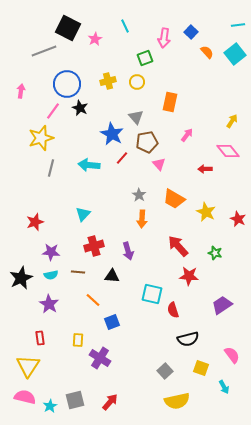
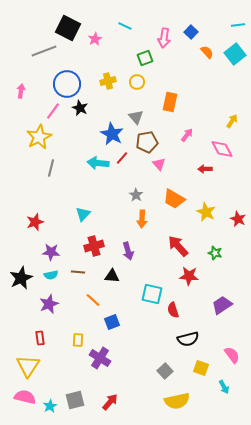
cyan line at (125, 26): rotated 40 degrees counterclockwise
yellow star at (41, 138): moved 2 px left, 1 px up; rotated 10 degrees counterclockwise
pink diamond at (228, 151): moved 6 px left, 2 px up; rotated 10 degrees clockwise
cyan arrow at (89, 165): moved 9 px right, 2 px up
gray star at (139, 195): moved 3 px left
purple star at (49, 304): rotated 18 degrees clockwise
